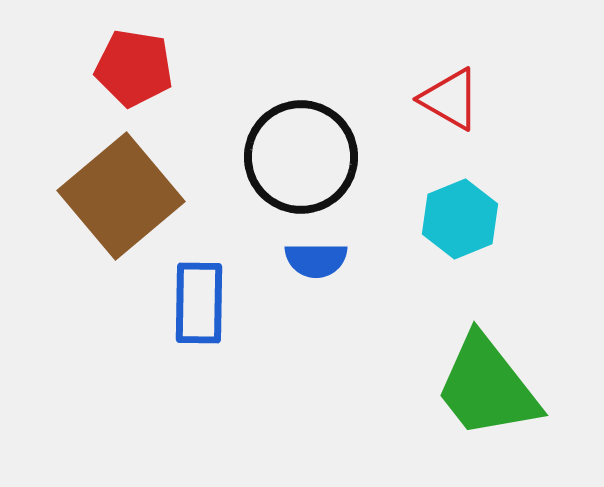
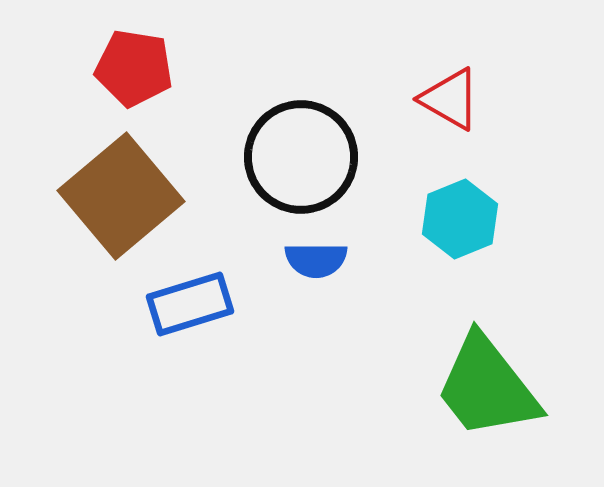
blue rectangle: moved 9 px left, 1 px down; rotated 72 degrees clockwise
